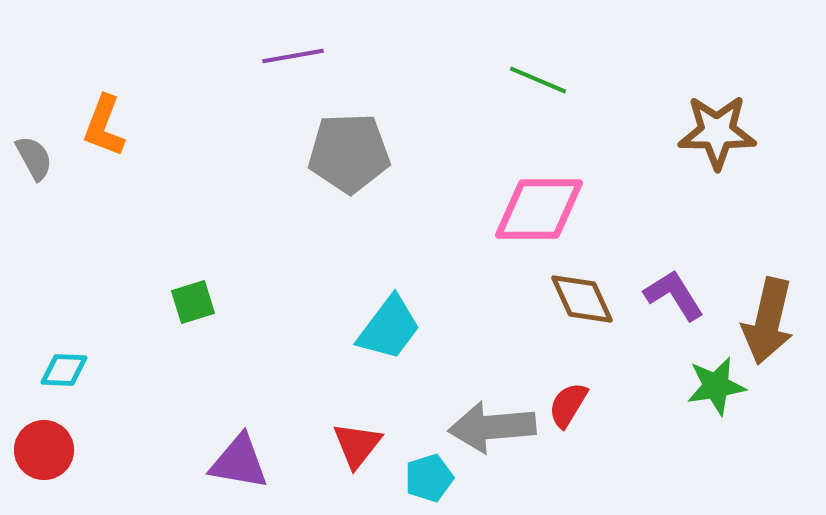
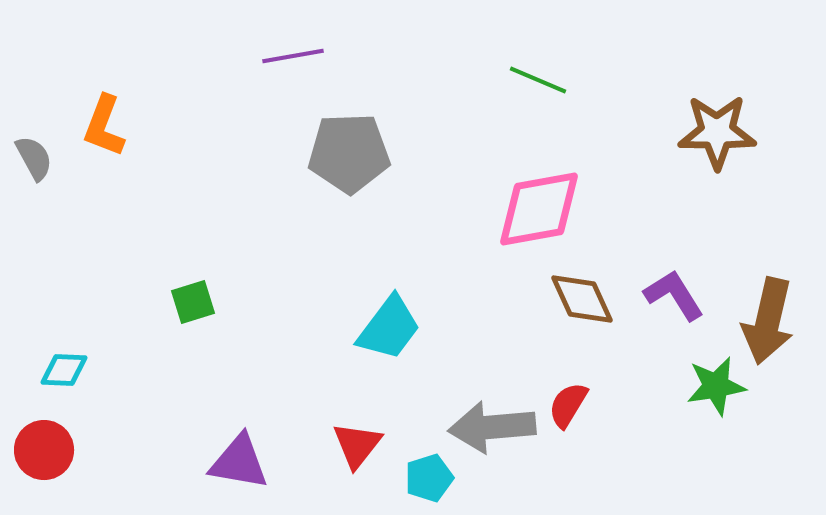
pink diamond: rotated 10 degrees counterclockwise
